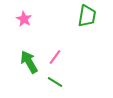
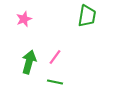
pink star: rotated 21 degrees clockwise
green arrow: rotated 45 degrees clockwise
green line: rotated 21 degrees counterclockwise
